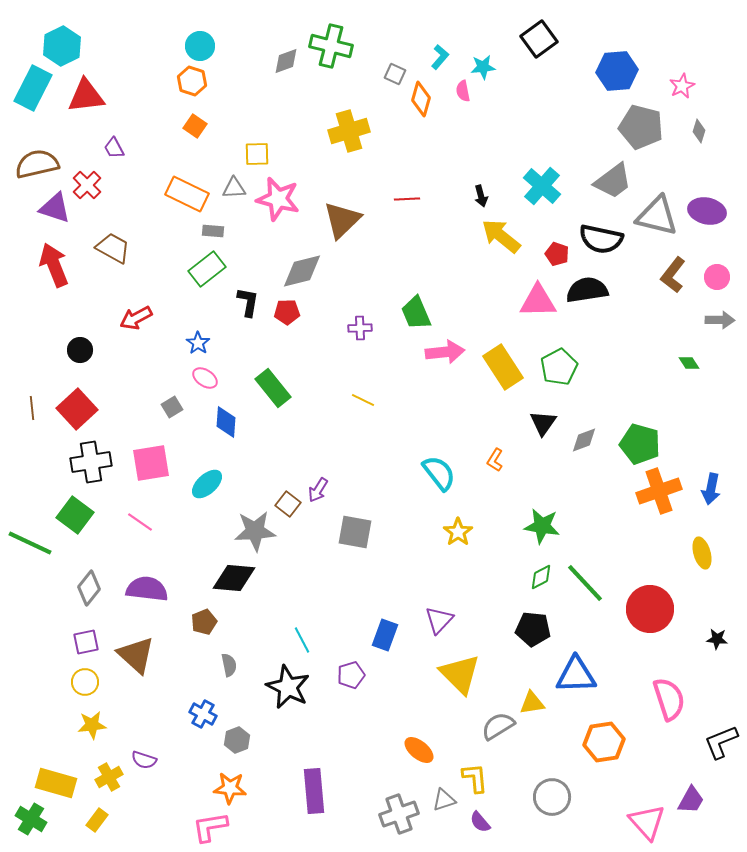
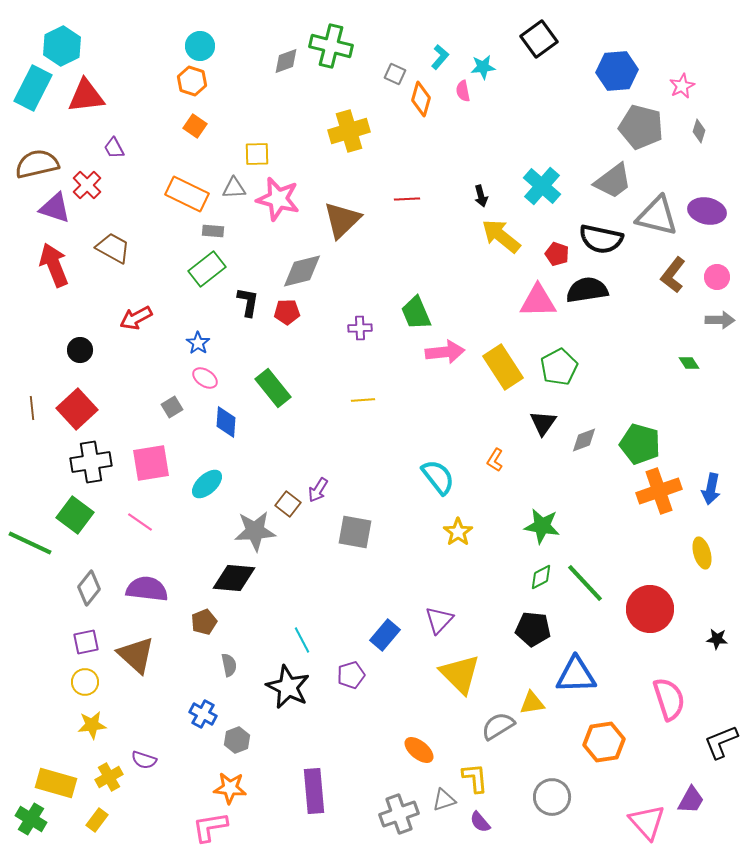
yellow line at (363, 400): rotated 30 degrees counterclockwise
cyan semicircle at (439, 473): moved 1 px left, 4 px down
blue rectangle at (385, 635): rotated 20 degrees clockwise
